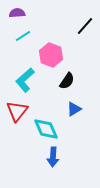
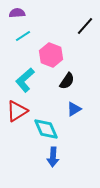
red triangle: rotated 20 degrees clockwise
